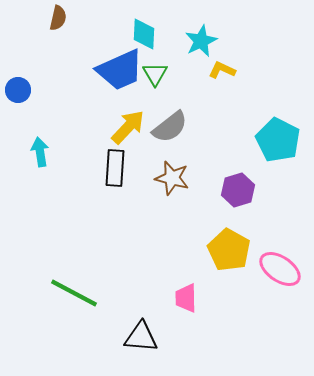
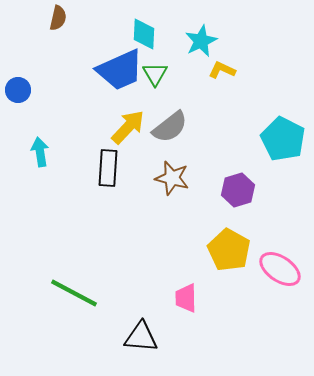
cyan pentagon: moved 5 px right, 1 px up
black rectangle: moved 7 px left
